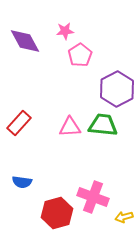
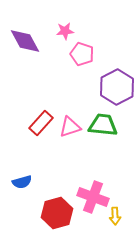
pink pentagon: moved 2 px right, 1 px up; rotated 20 degrees counterclockwise
purple hexagon: moved 2 px up
red rectangle: moved 22 px right
pink triangle: rotated 15 degrees counterclockwise
blue semicircle: rotated 24 degrees counterclockwise
yellow arrow: moved 9 px left, 1 px up; rotated 78 degrees counterclockwise
